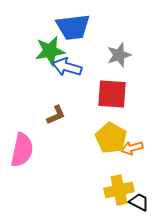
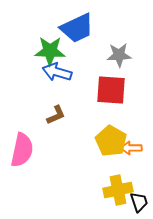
blue trapezoid: moved 4 px right, 1 px down; rotated 18 degrees counterclockwise
green star: rotated 12 degrees clockwise
gray star: rotated 15 degrees clockwise
blue arrow: moved 10 px left, 5 px down
red square: moved 1 px left, 4 px up
yellow pentagon: moved 3 px down
orange arrow: moved 1 px left; rotated 15 degrees clockwise
yellow cross: moved 1 px left
black trapezoid: rotated 45 degrees clockwise
